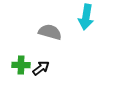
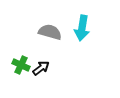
cyan arrow: moved 4 px left, 11 px down
green cross: rotated 24 degrees clockwise
